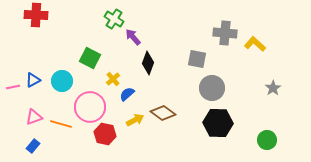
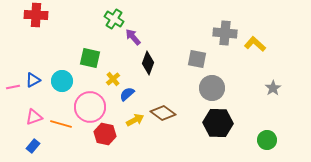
green square: rotated 15 degrees counterclockwise
